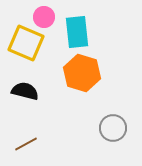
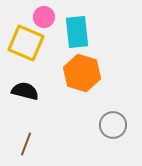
gray circle: moved 3 px up
brown line: rotated 40 degrees counterclockwise
